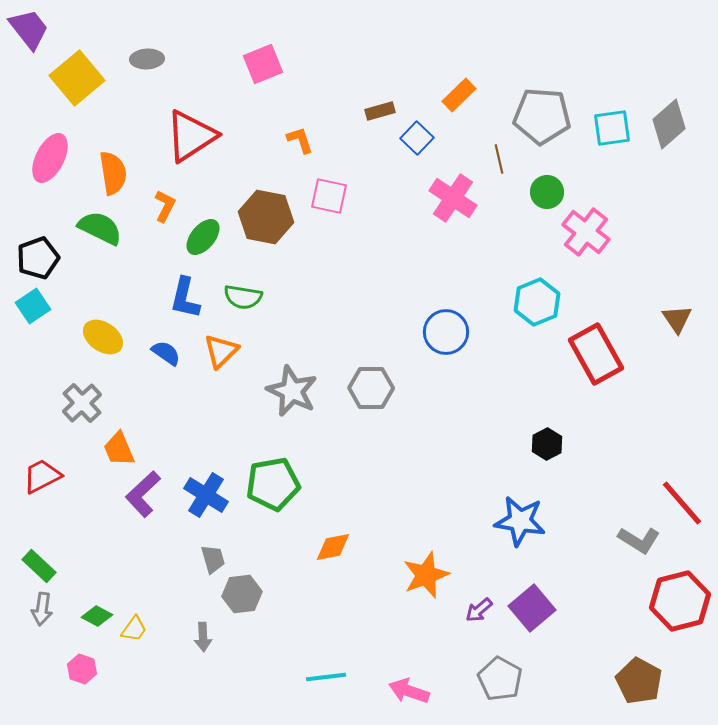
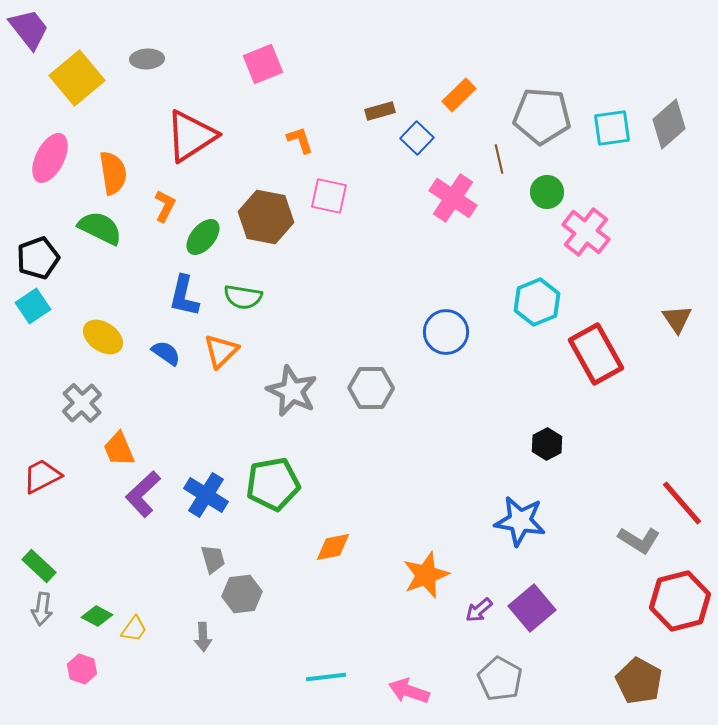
blue L-shape at (185, 298): moved 1 px left, 2 px up
